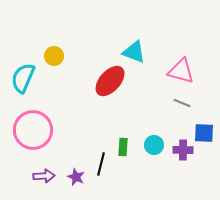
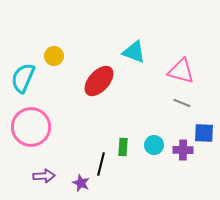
red ellipse: moved 11 px left
pink circle: moved 2 px left, 3 px up
purple star: moved 5 px right, 6 px down
